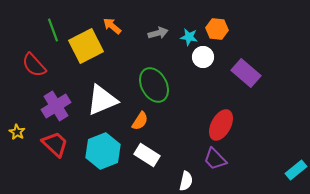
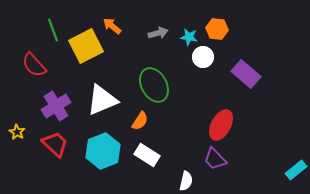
purple rectangle: moved 1 px down
